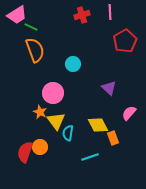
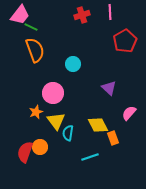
pink trapezoid: moved 3 px right; rotated 20 degrees counterclockwise
orange star: moved 4 px left; rotated 24 degrees clockwise
